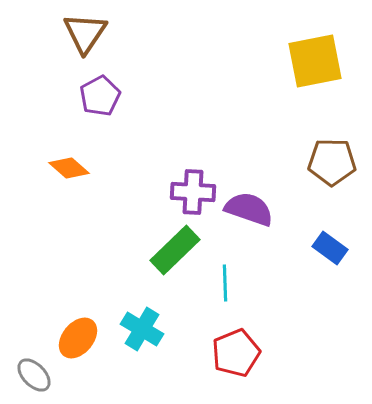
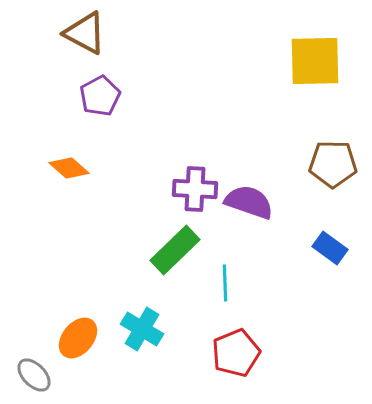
brown triangle: rotated 36 degrees counterclockwise
yellow square: rotated 10 degrees clockwise
brown pentagon: moved 1 px right, 2 px down
purple cross: moved 2 px right, 3 px up
purple semicircle: moved 7 px up
